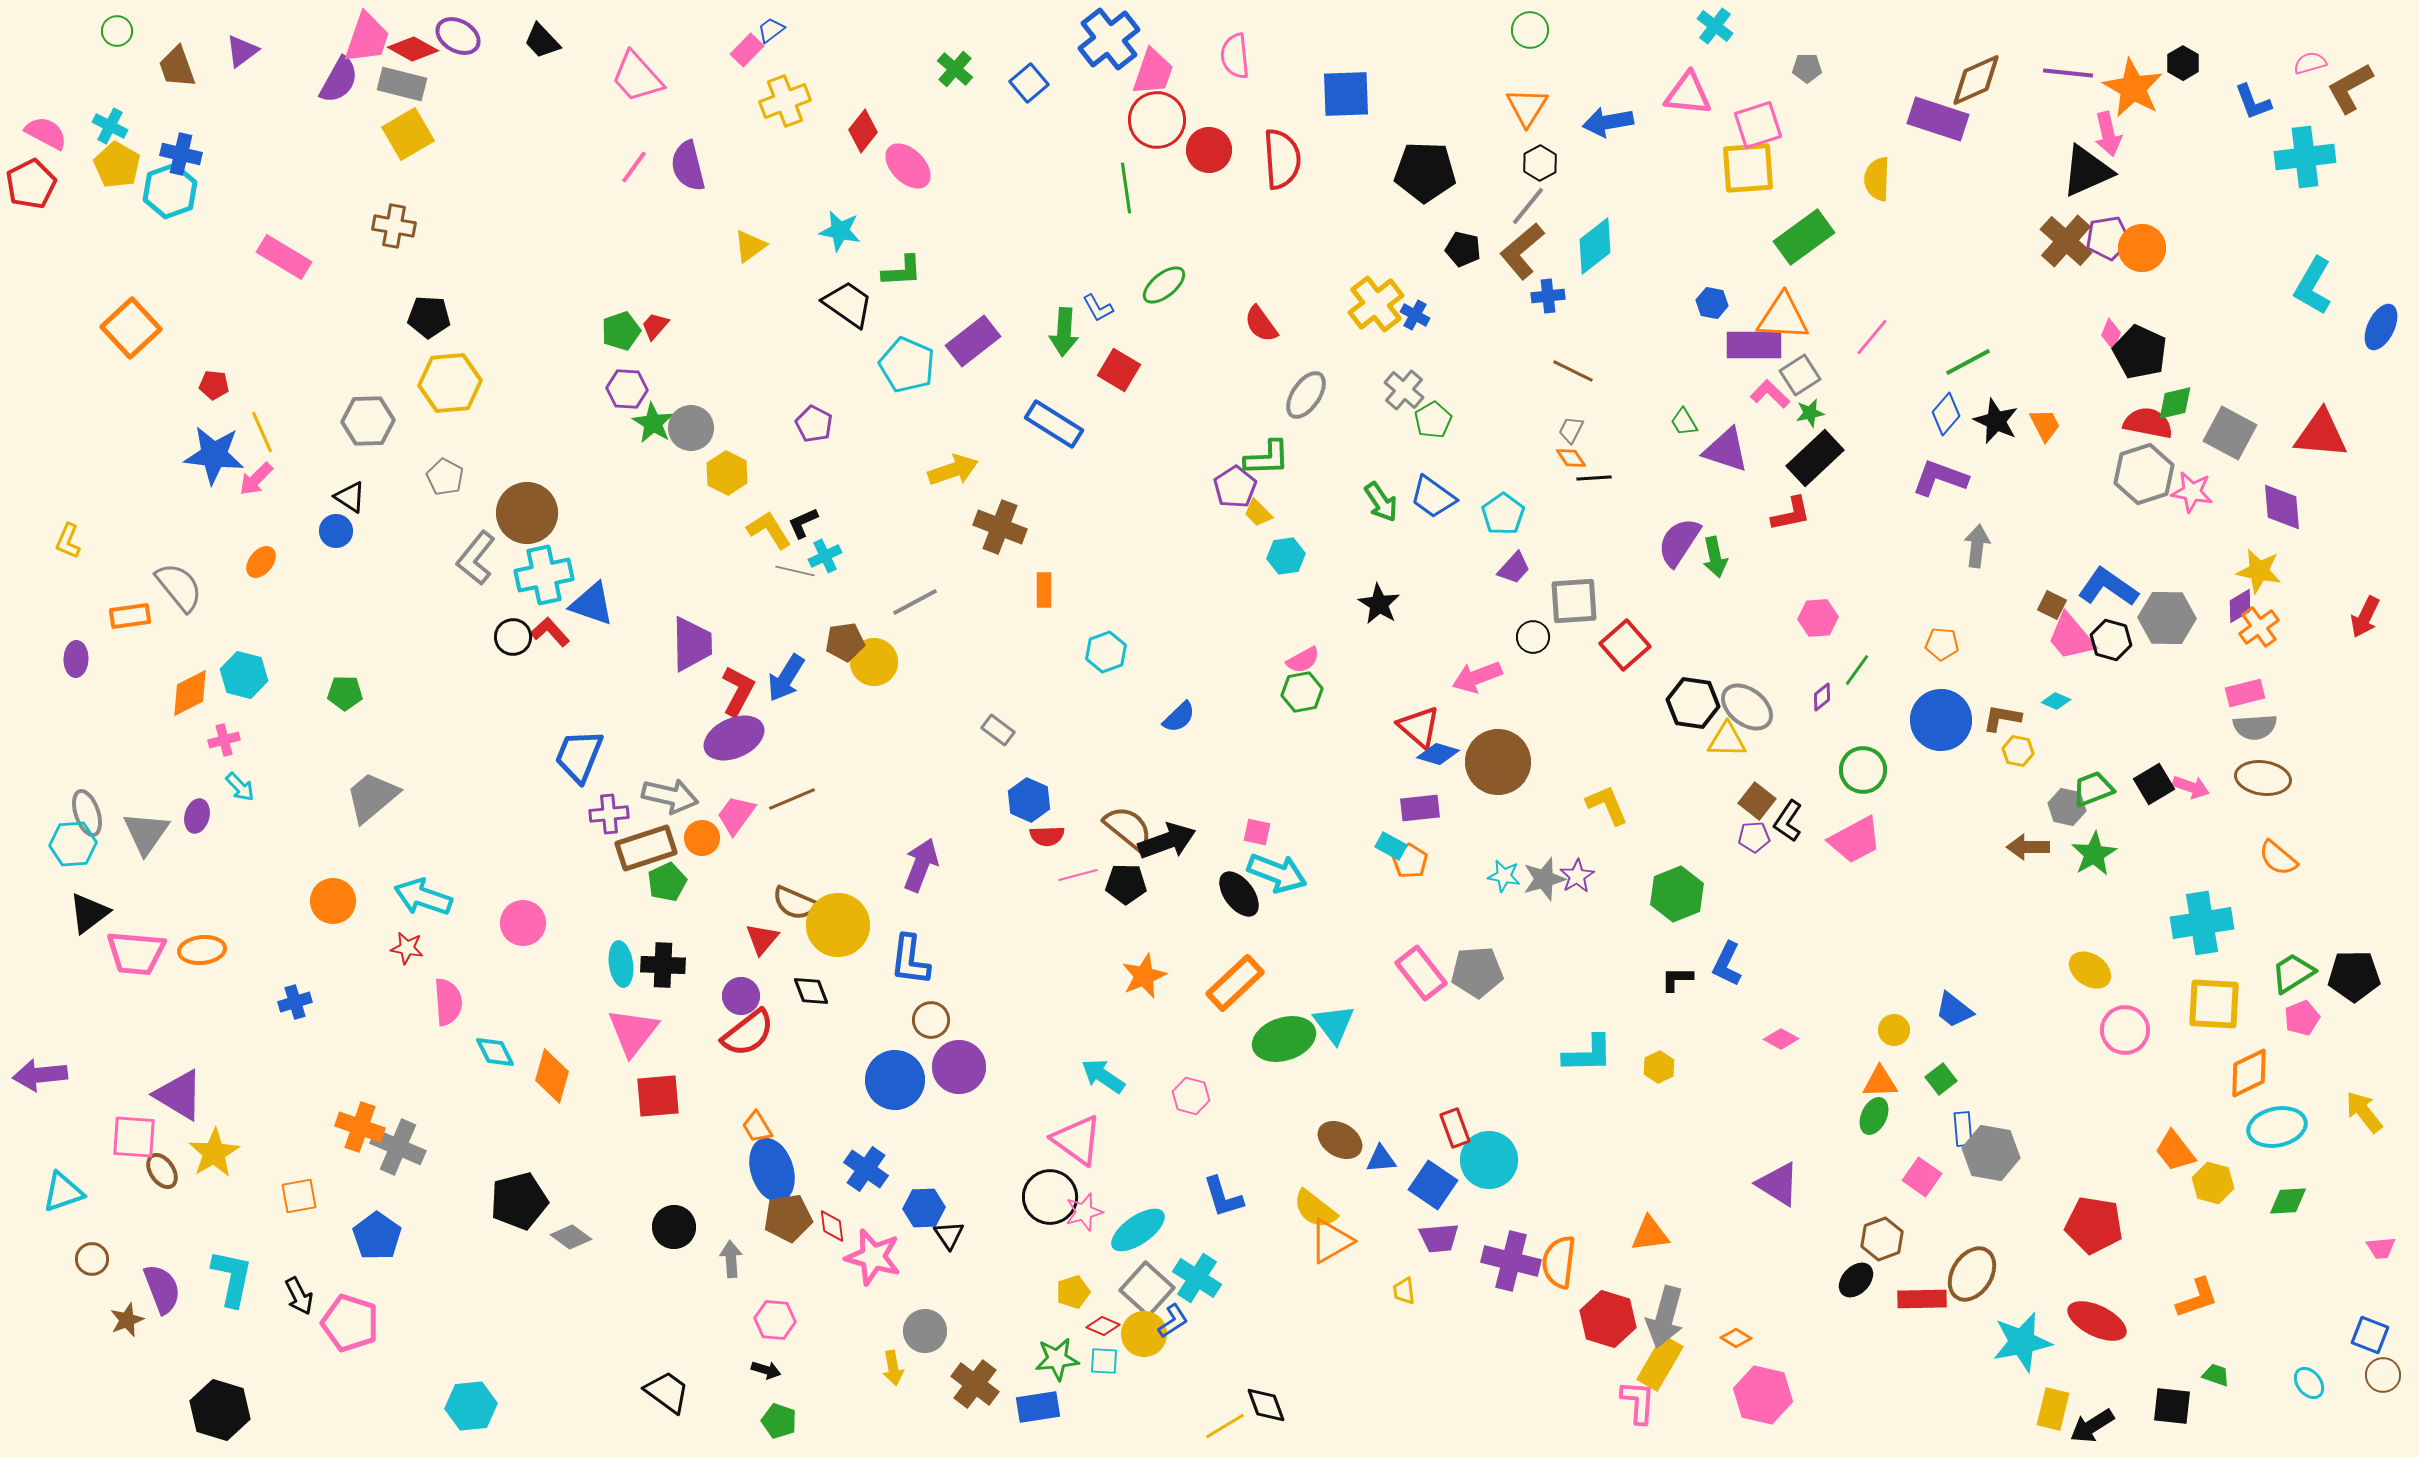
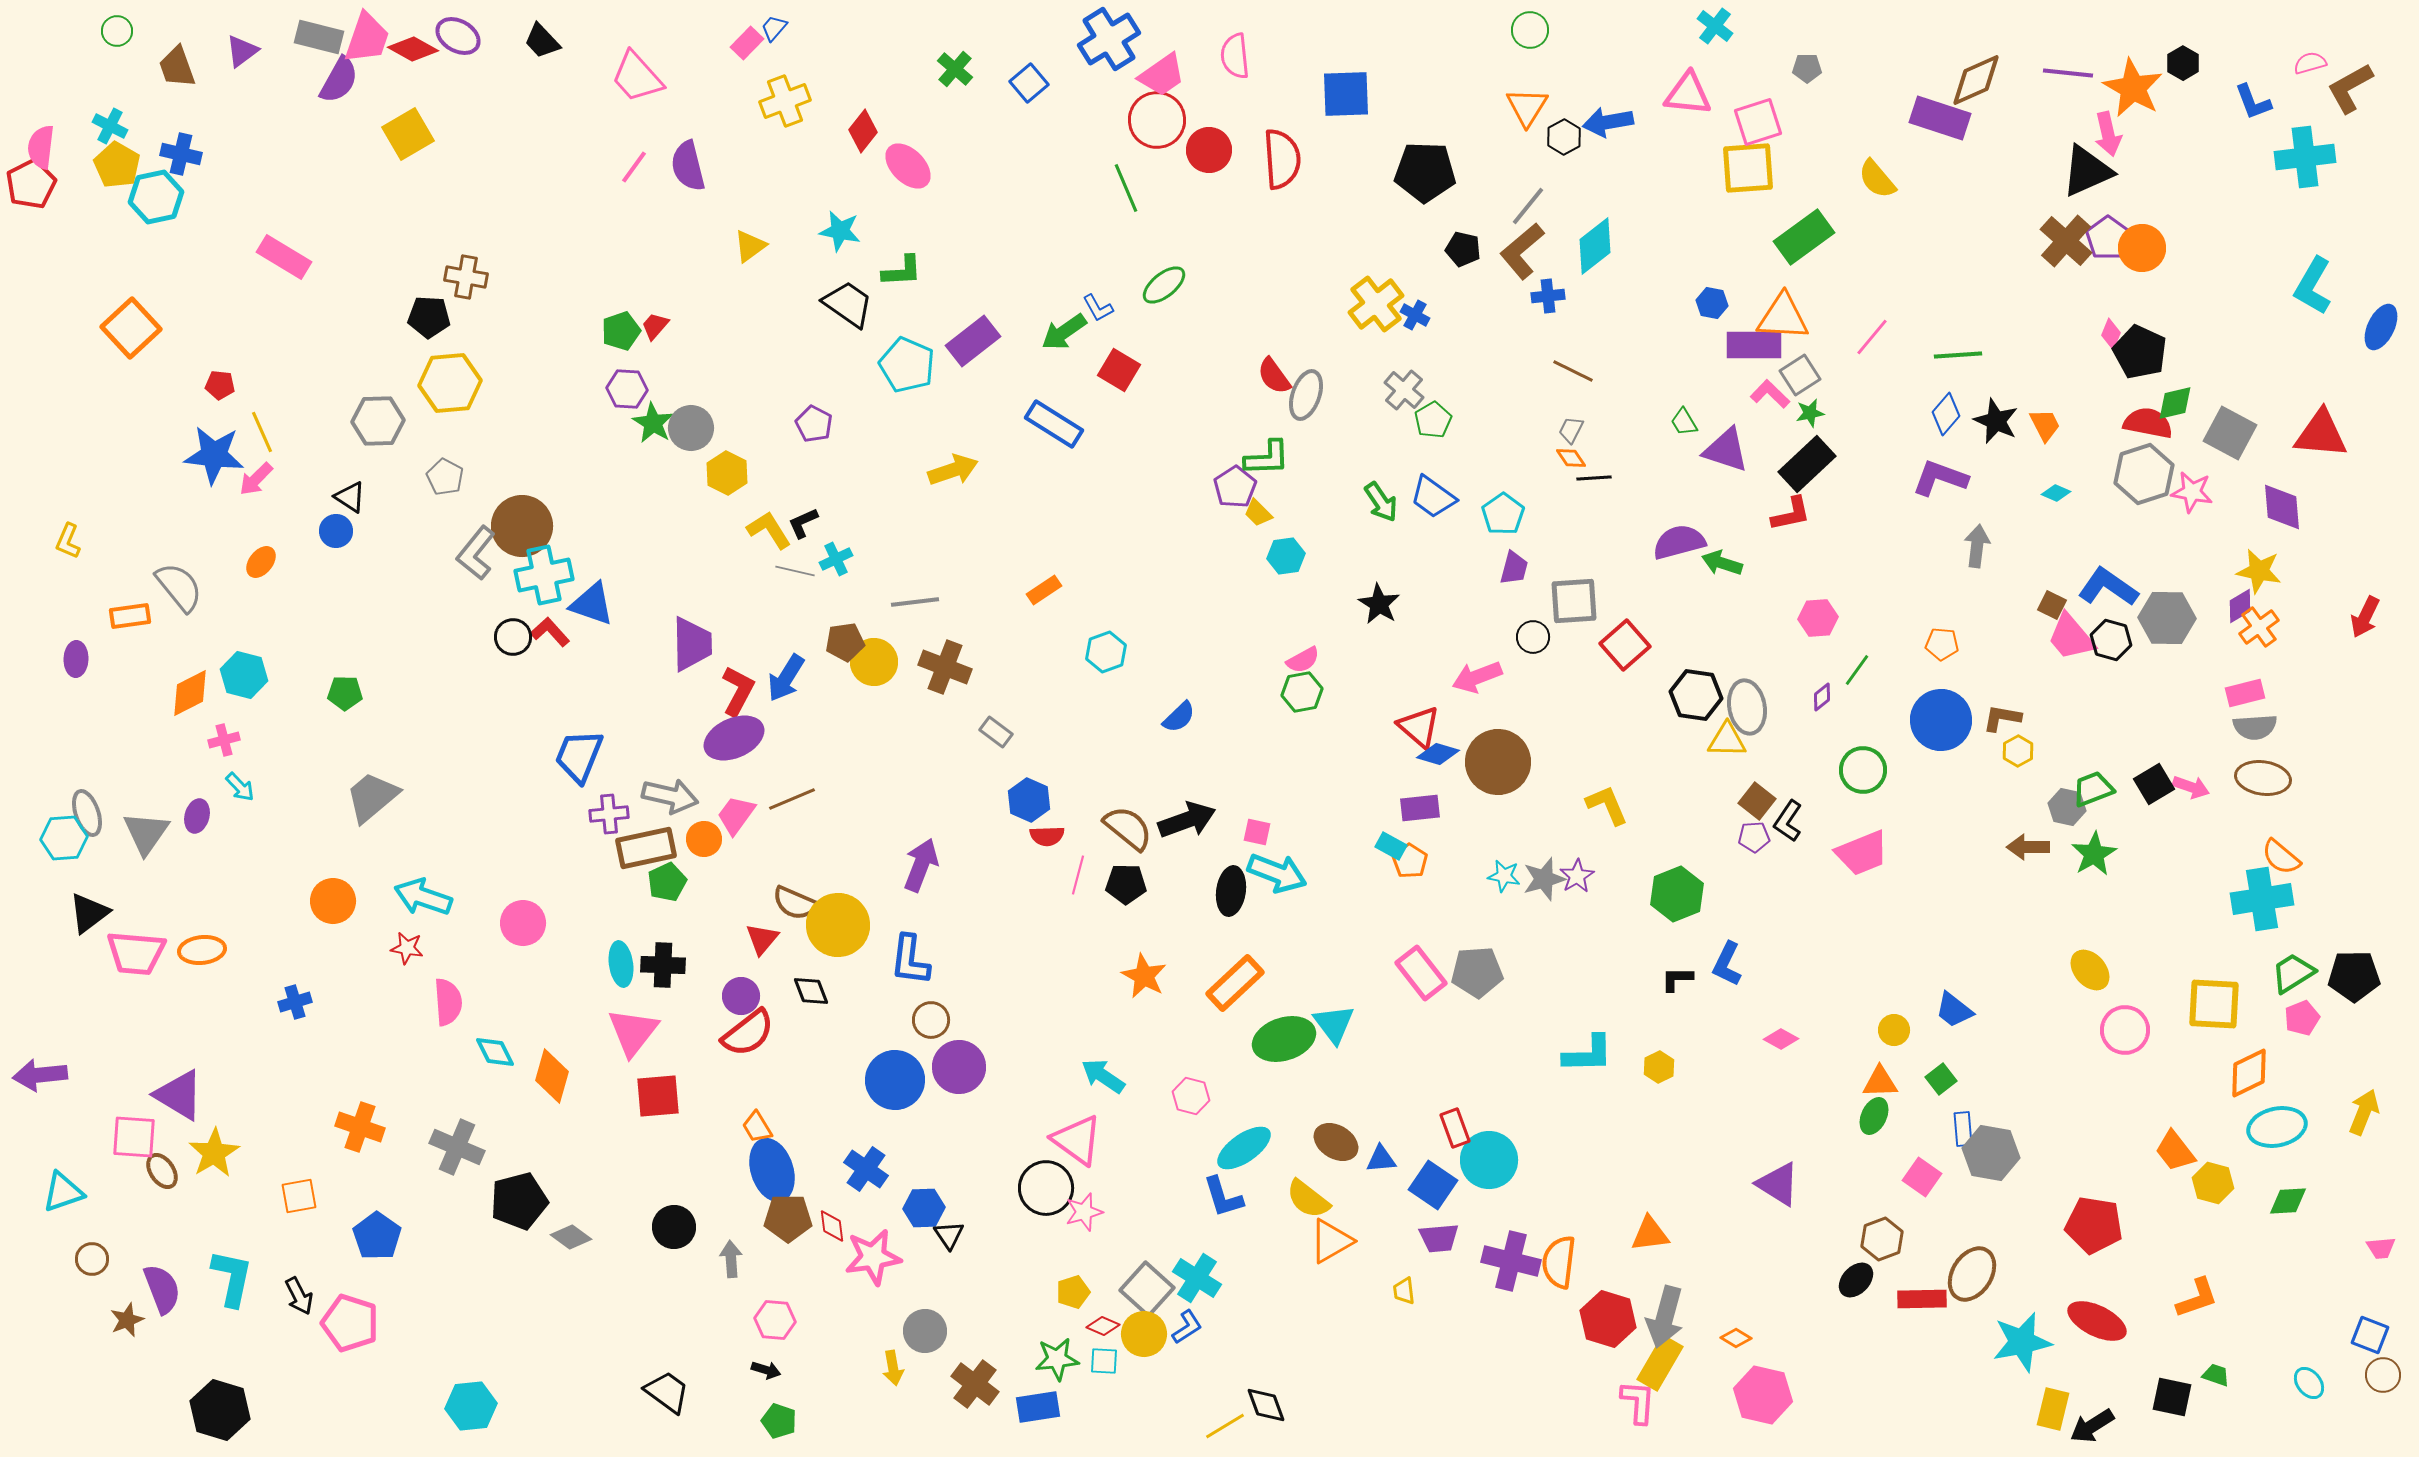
blue trapezoid at (771, 30): moved 3 px right, 2 px up; rotated 12 degrees counterclockwise
blue cross at (1109, 39): rotated 6 degrees clockwise
pink rectangle at (747, 50): moved 7 px up
pink trapezoid at (1153, 72): moved 9 px right, 3 px down; rotated 36 degrees clockwise
gray rectangle at (402, 84): moved 83 px left, 47 px up
purple rectangle at (1938, 119): moved 2 px right, 1 px up
pink square at (1758, 125): moved 3 px up
pink semicircle at (46, 133): moved 5 px left, 14 px down; rotated 111 degrees counterclockwise
black hexagon at (1540, 163): moved 24 px right, 26 px up
yellow semicircle at (1877, 179): rotated 42 degrees counterclockwise
green line at (1126, 188): rotated 15 degrees counterclockwise
cyan hexagon at (170, 191): moved 14 px left, 6 px down; rotated 8 degrees clockwise
brown cross at (394, 226): moved 72 px right, 51 px down
purple pentagon at (2108, 238): rotated 27 degrees counterclockwise
red semicircle at (1261, 324): moved 13 px right, 52 px down
green arrow at (1064, 332): rotated 51 degrees clockwise
green line at (1968, 362): moved 10 px left, 7 px up; rotated 24 degrees clockwise
red pentagon at (214, 385): moved 6 px right
gray ellipse at (1306, 395): rotated 15 degrees counterclockwise
gray hexagon at (368, 421): moved 10 px right
black rectangle at (1815, 458): moved 8 px left, 6 px down
brown circle at (527, 513): moved 5 px left, 13 px down
brown cross at (1000, 527): moved 55 px left, 140 px down
purple semicircle at (1679, 542): rotated 42 degrees clockwise
cyan cross at (825, 556): moved 11 px right, 3 px down
green arrow at (1715, 557): moved 7 px right, 6 px down; rotated 120 degrees clockwise
gray L-shape at (476, 558): moved 5 px up
purple trapezoid at (1514, 568): rotated 27 degrees counterclockwise
orange rectangle at (1044, 590): rotated 56 degrees clockwise
gray line at (915, 602): rotated 21 degrees clockwise
cyan diamond at (2056, 701): moved 208 px up
black hexagon at (1693, 703): moved 3 px right, 8 px up
gray ellipse at (1747, 707): rotated 42 degrees clockwise
gray rectangle at (998, 730): moved 2 px left, 2 px down
yellow hexagon at (2018, 751): rotated 20 degrees clockwise
orange circle at (702, 838): moved 2 px right, 1 px down
pink trapezoid at (1855, 840): moved 7 px right, 13 px down; rotated 6 degrees clockwise
black arrow at (1167, 841): moved 20 px right, 21 px up
cyan hexagon at (73, 844): moved 9 px left, 6 px up
brown rectangle at (646, 848): rotated 6 degrees clockwise
orange semicircle at (2278, 858): moved 3 px right, 1 px up
pink line at (1078, 875): rotated 60 degrees counterclockwise
black ellipse at (1239, 894): moved 8 px left, 3 px up; rotated 45 degrees clockwise
cyan cross at (2202, 923): moved 60 px right, 24 px up
yellow ellipse at (2090, 970): rotated 15 degrees clockwise
orange star at (1144, 976): rotated 21 degrees counterclockwise
yellow arrow at (2364, 1112): rotated 60 degrees clockwise
brown ellipse at (1340, 1140): moved 4 px left, 2 px down
gray cross at (398, 1147): moved 59 px right
black circle at (1050, 1197): moved 4 px left, 9 px up
yellow semicircle at (1315, 1209): moved 7 px left, 10 px up
brown pentagon at (788, 1218): rotated 9 degrees clockwise
cyan ellipse at (1138, 1230): moved 106 px right, 82 px up
pink star at (873, 1257): rotated 24 degrees counterclockwise
blue L-shape at (1173, 1321): moved 14 px right, 6 px down
black square at (2172, 1406): moved 9 px up; rotated 6 degrees clockwise
